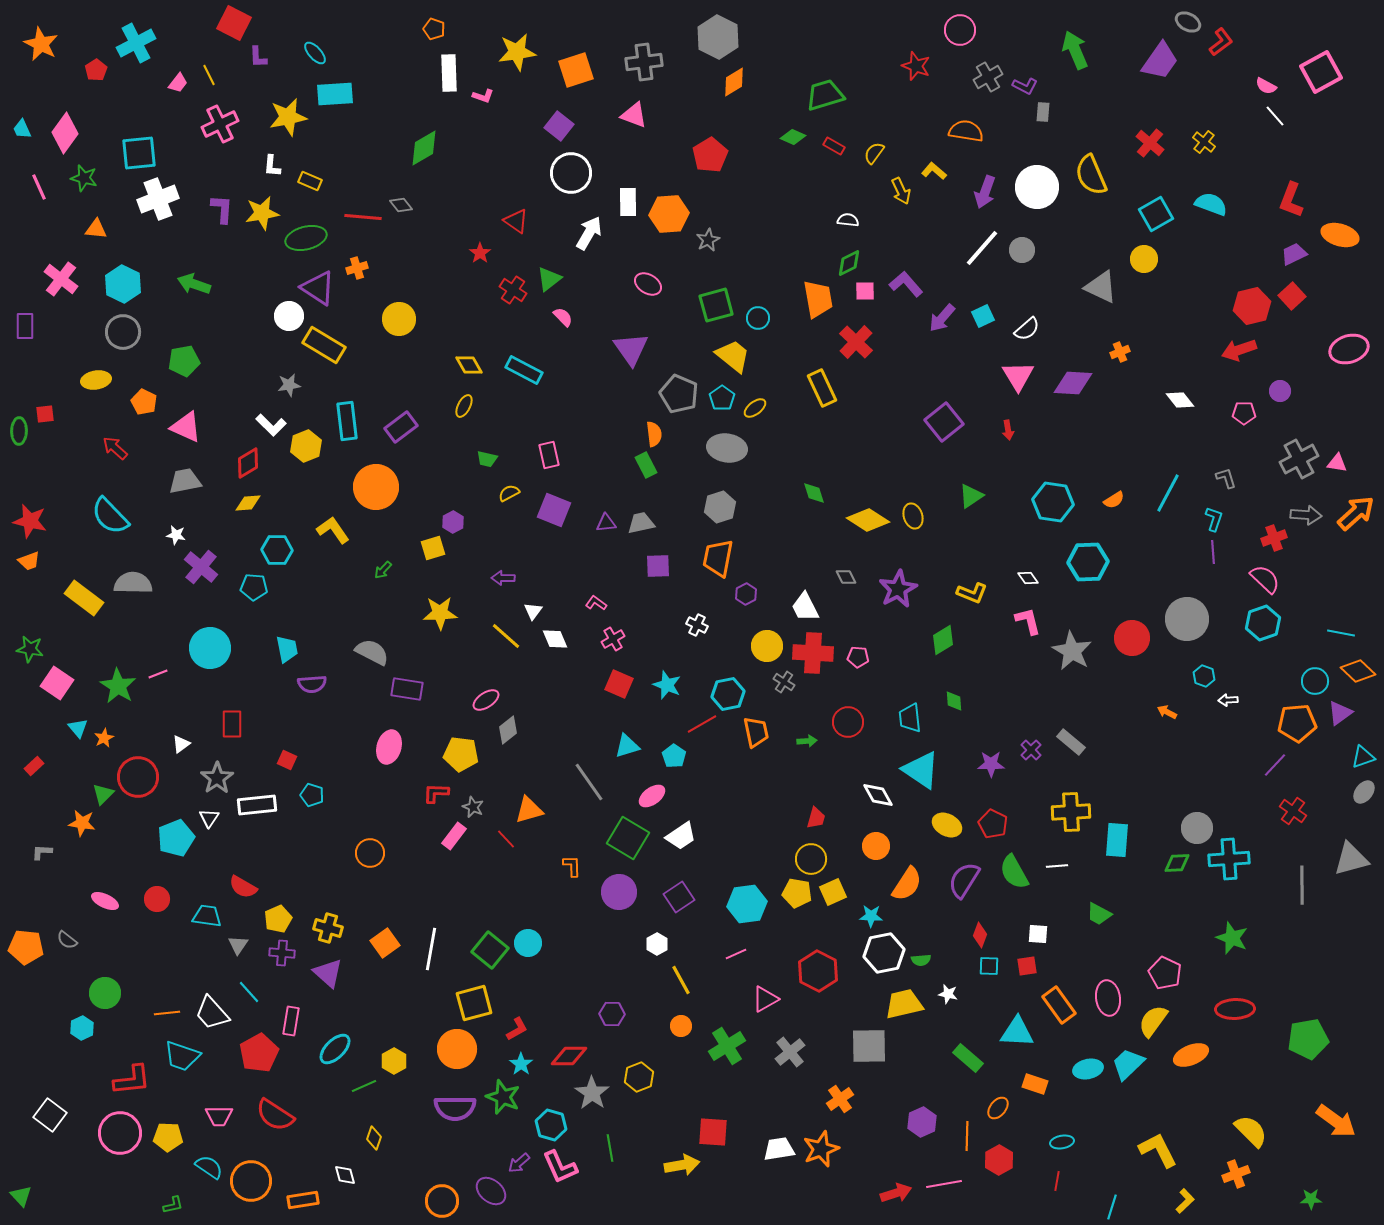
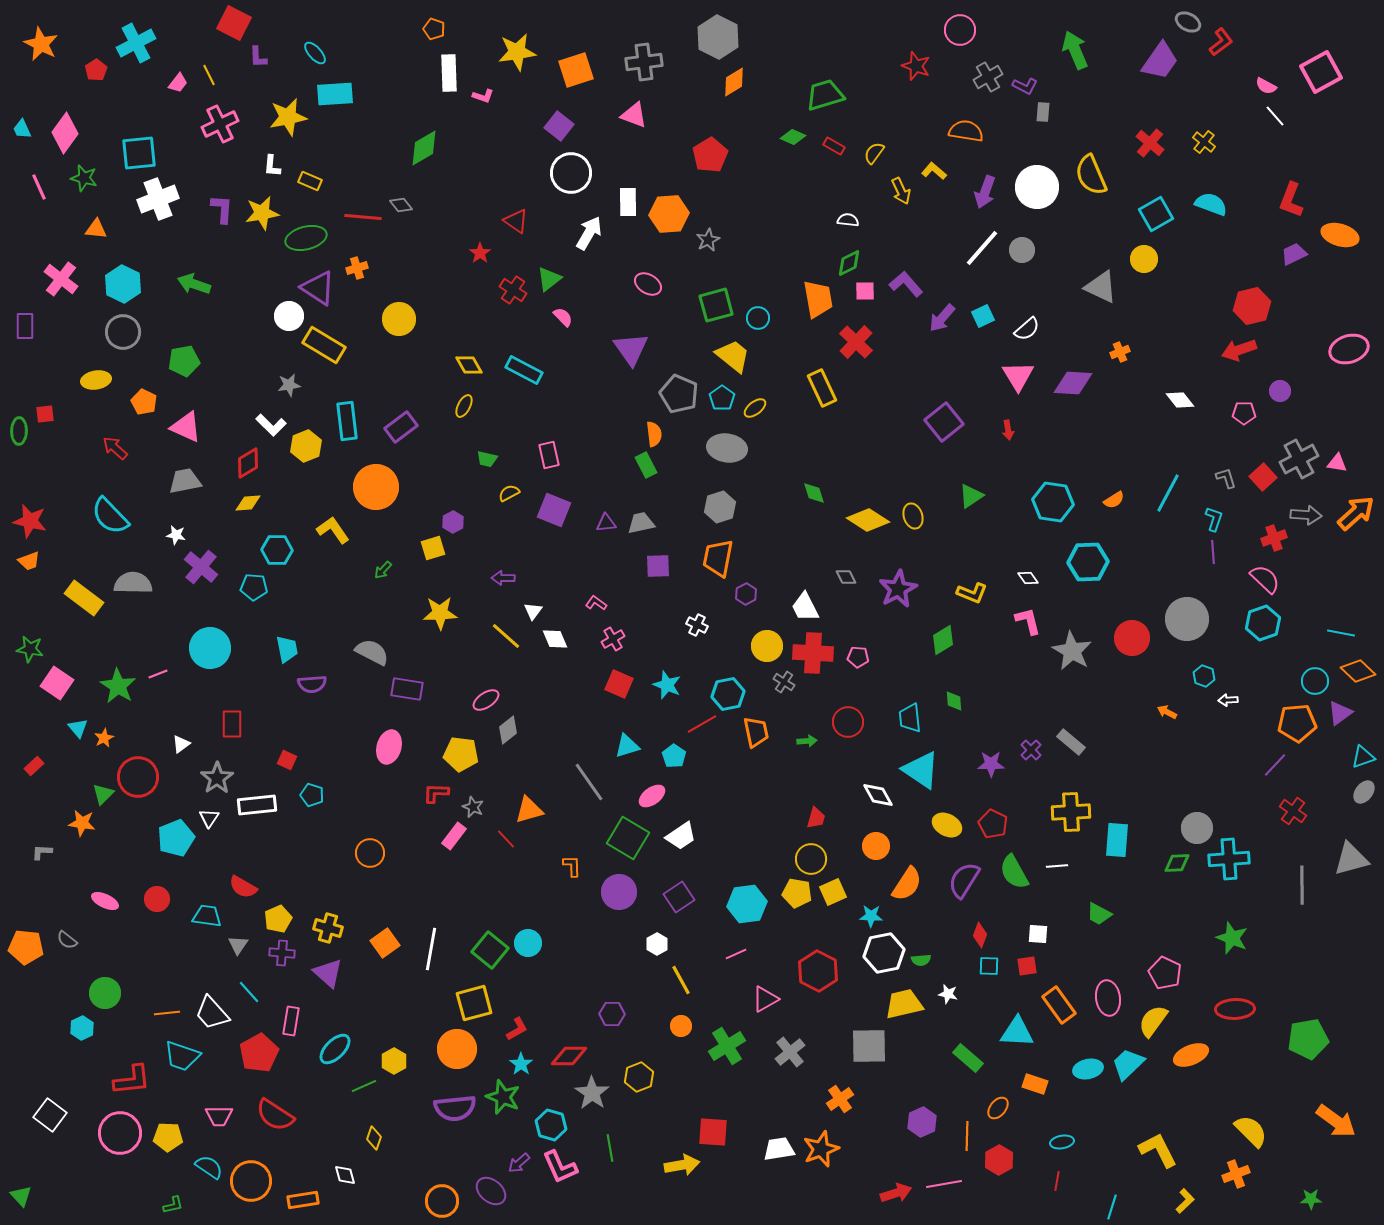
red square at (1292, 296): moved 29 px left, 181 px down
purple semicircle at (455, 1108): rotated 6 degrees counterclockwise
